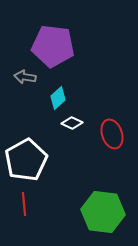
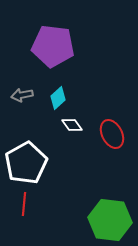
gray arrow: moved 3 px left, 18 px down; rotated 20 degrees counterclockwise
white diamond: moved 2 px down; rotated 30 degrees clockwise
red ellipse: rotated 8 degrees counterclockwise
white pentagon: moved 3 px down
red line: rotated 10 degrees clockwise
green hexagon: moved 7 px right, 8 px down
